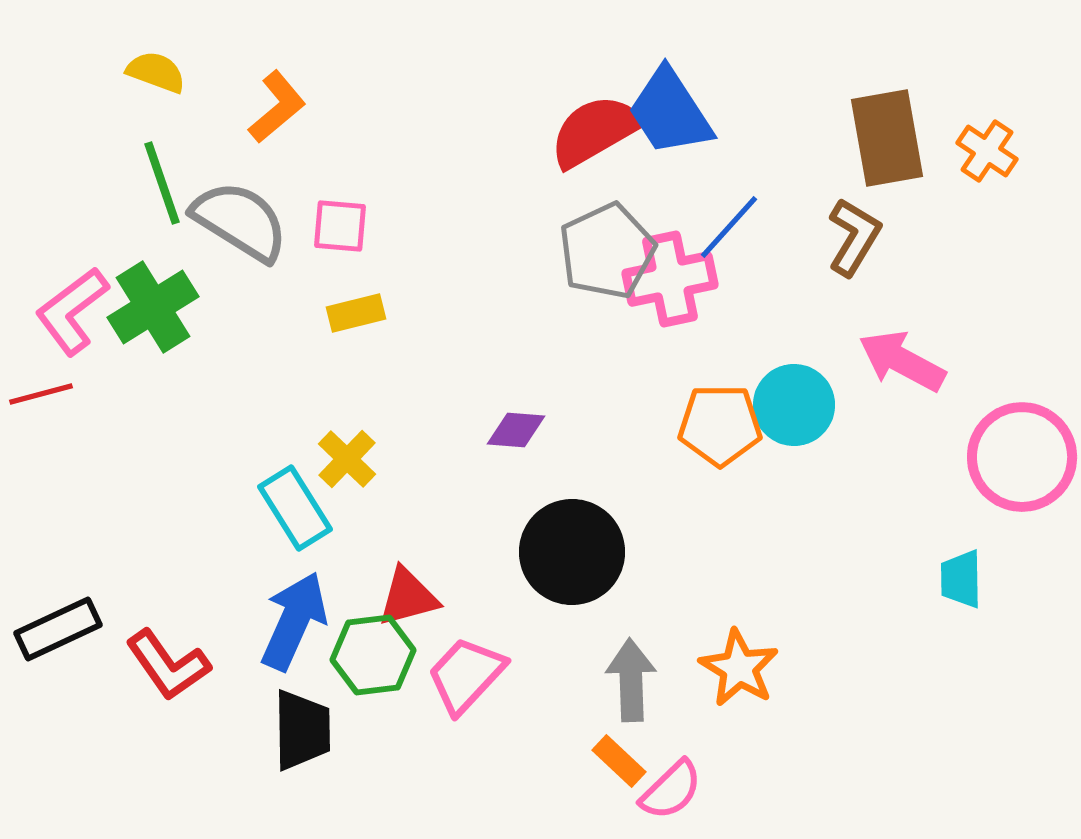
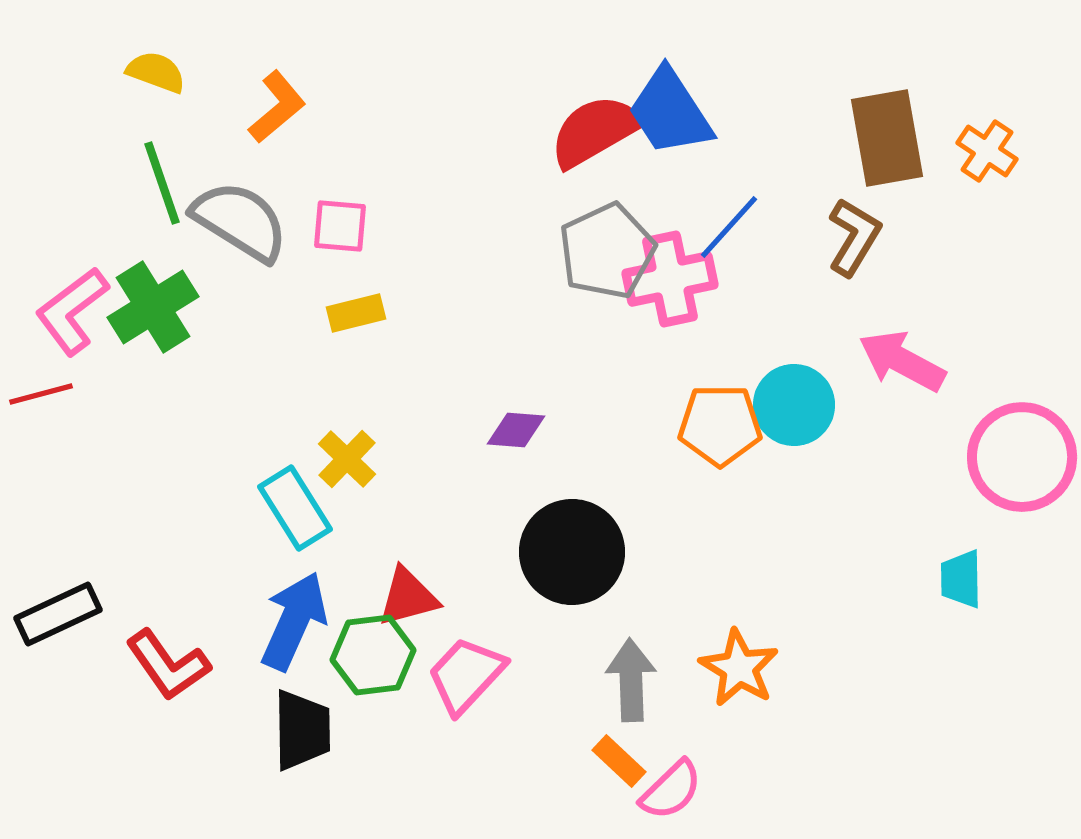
black rectangle: moved 15 px up
